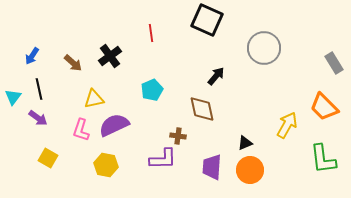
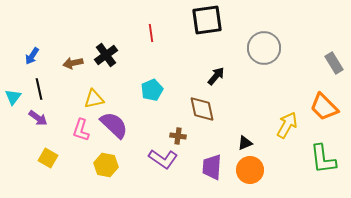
black square: rotated 32 degrees counterclockwise
black cross: moved 4 px left, 1 px up
brown arrow: rotated 126 degrees clockwise
purple semicircle: rotated 68 degrees clockwise
purple L-shape: rotated 36 degrees clockwise
